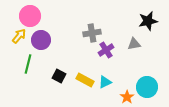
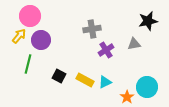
gray cross: moved 4 px up
